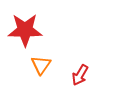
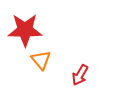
orange triangle: moved 5 px up; rotated 15 degrees counterclockwise
